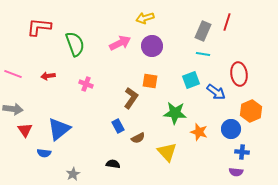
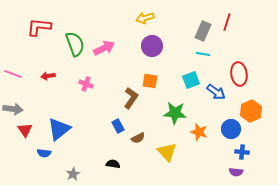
pink arrow: moved 16 px left, 5 px down
